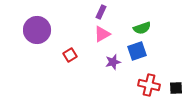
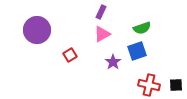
purple star: rotated 21 degrees counterclockwise
black square: moved 3 px up
